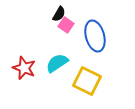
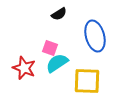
black semicircle: rotated 28 degrees clockwise
pink square: moved 16 px left, 23 px down; rotated 14 degrees counterclockwise
yellow square: rotated 24 degrees counterclockwise
